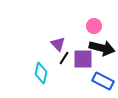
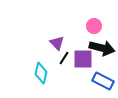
purple triangle: moved 1 px left, 1 px up
